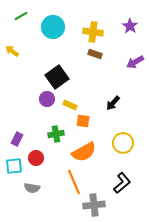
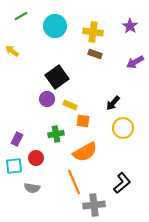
cyan circle: moved 2 px right, 1 px up
yellow circle: moved 15 px up
orange semicircle: moved 1 px right
